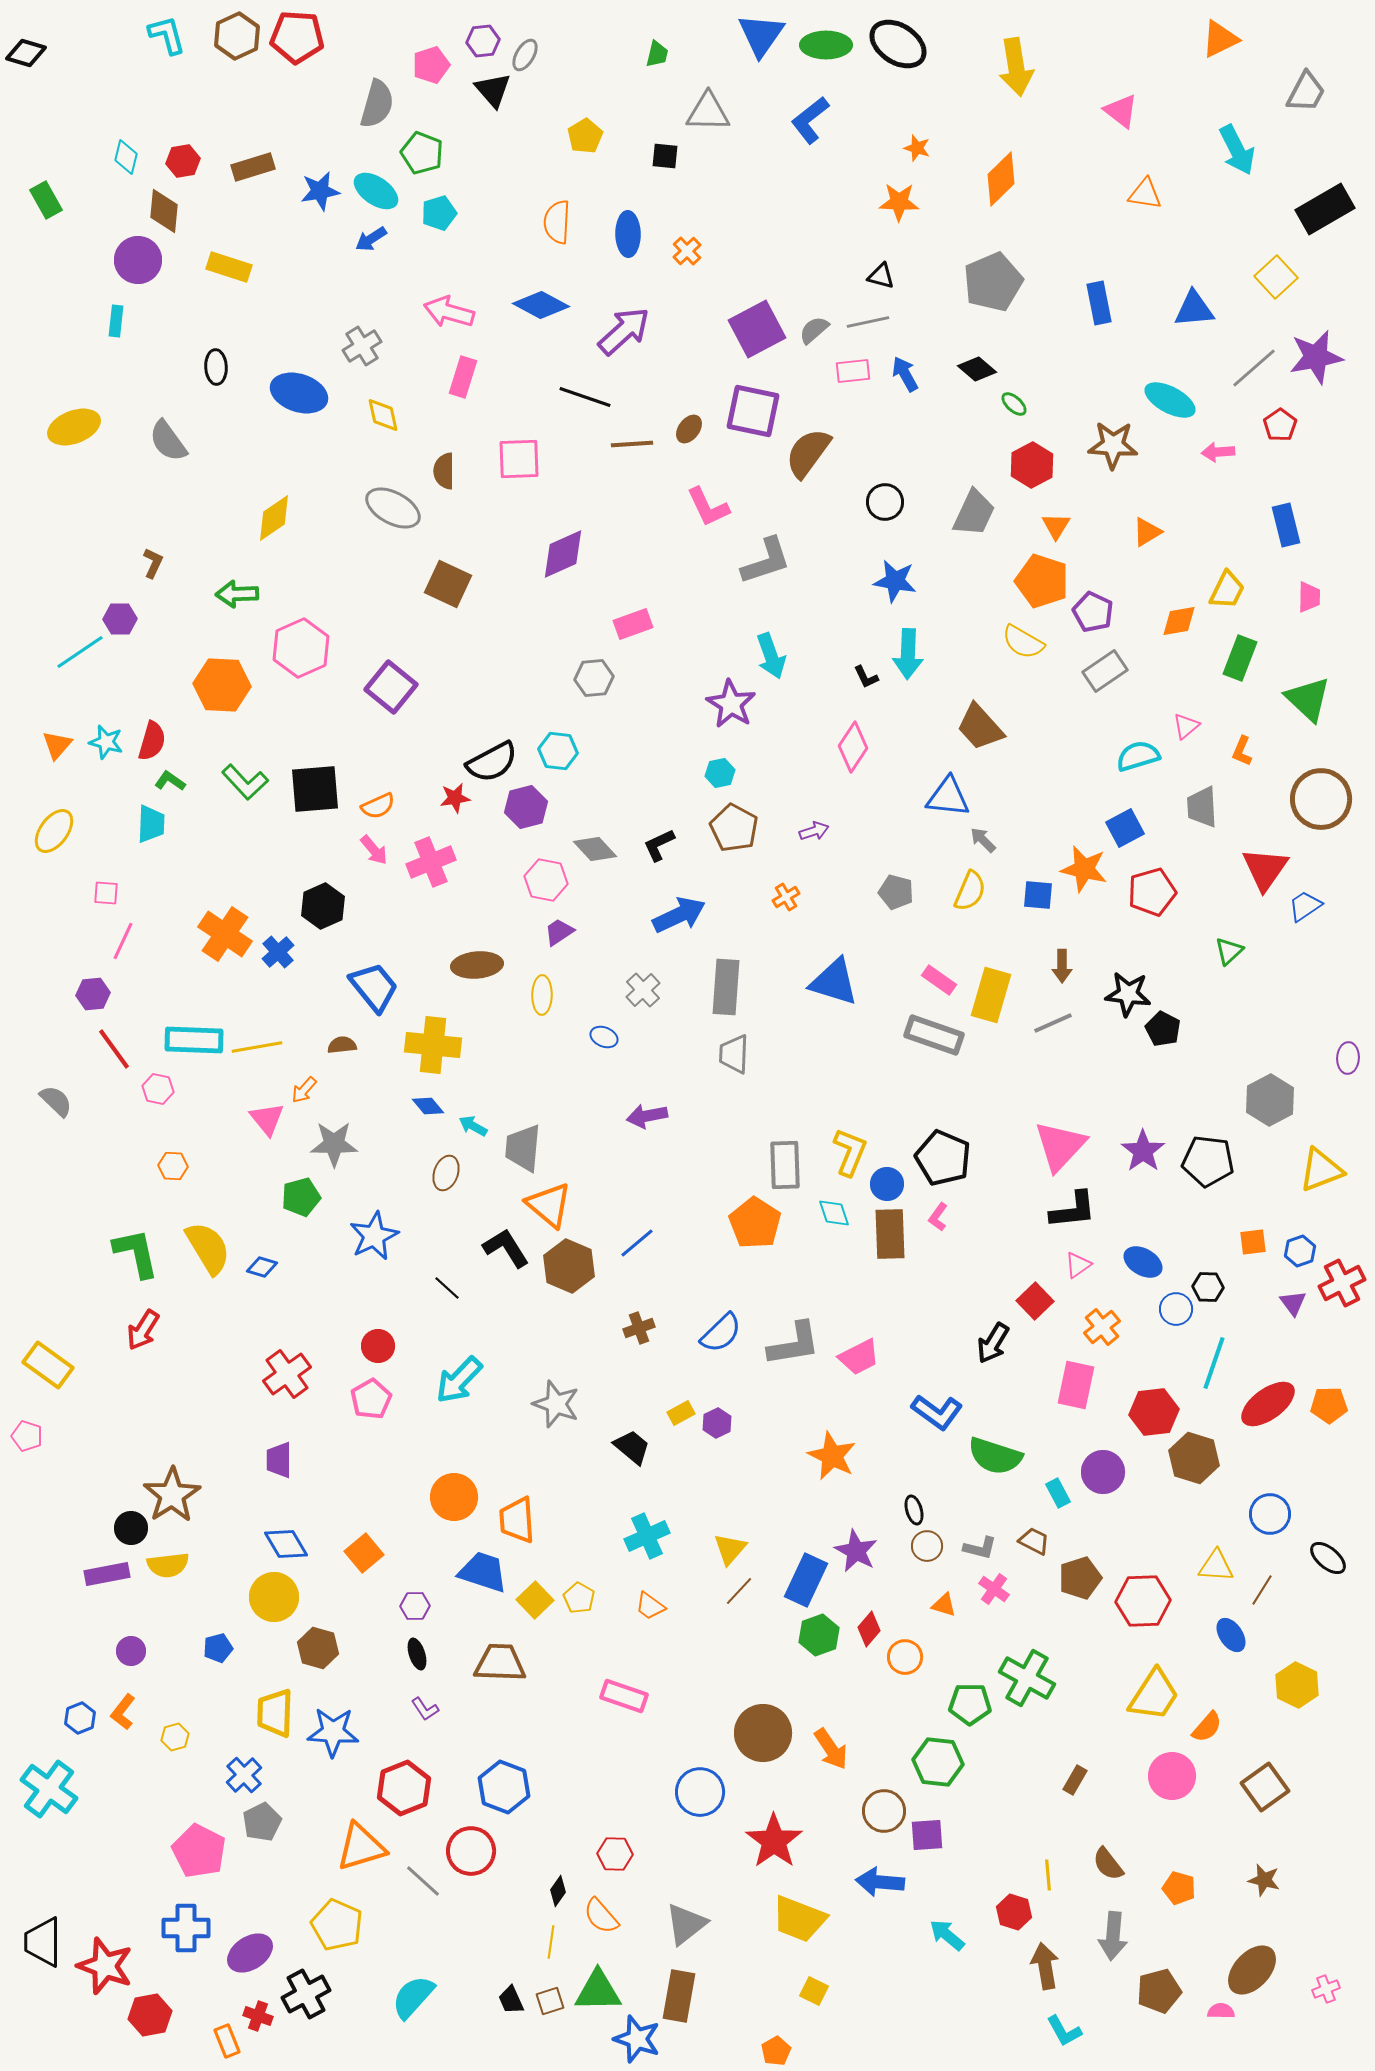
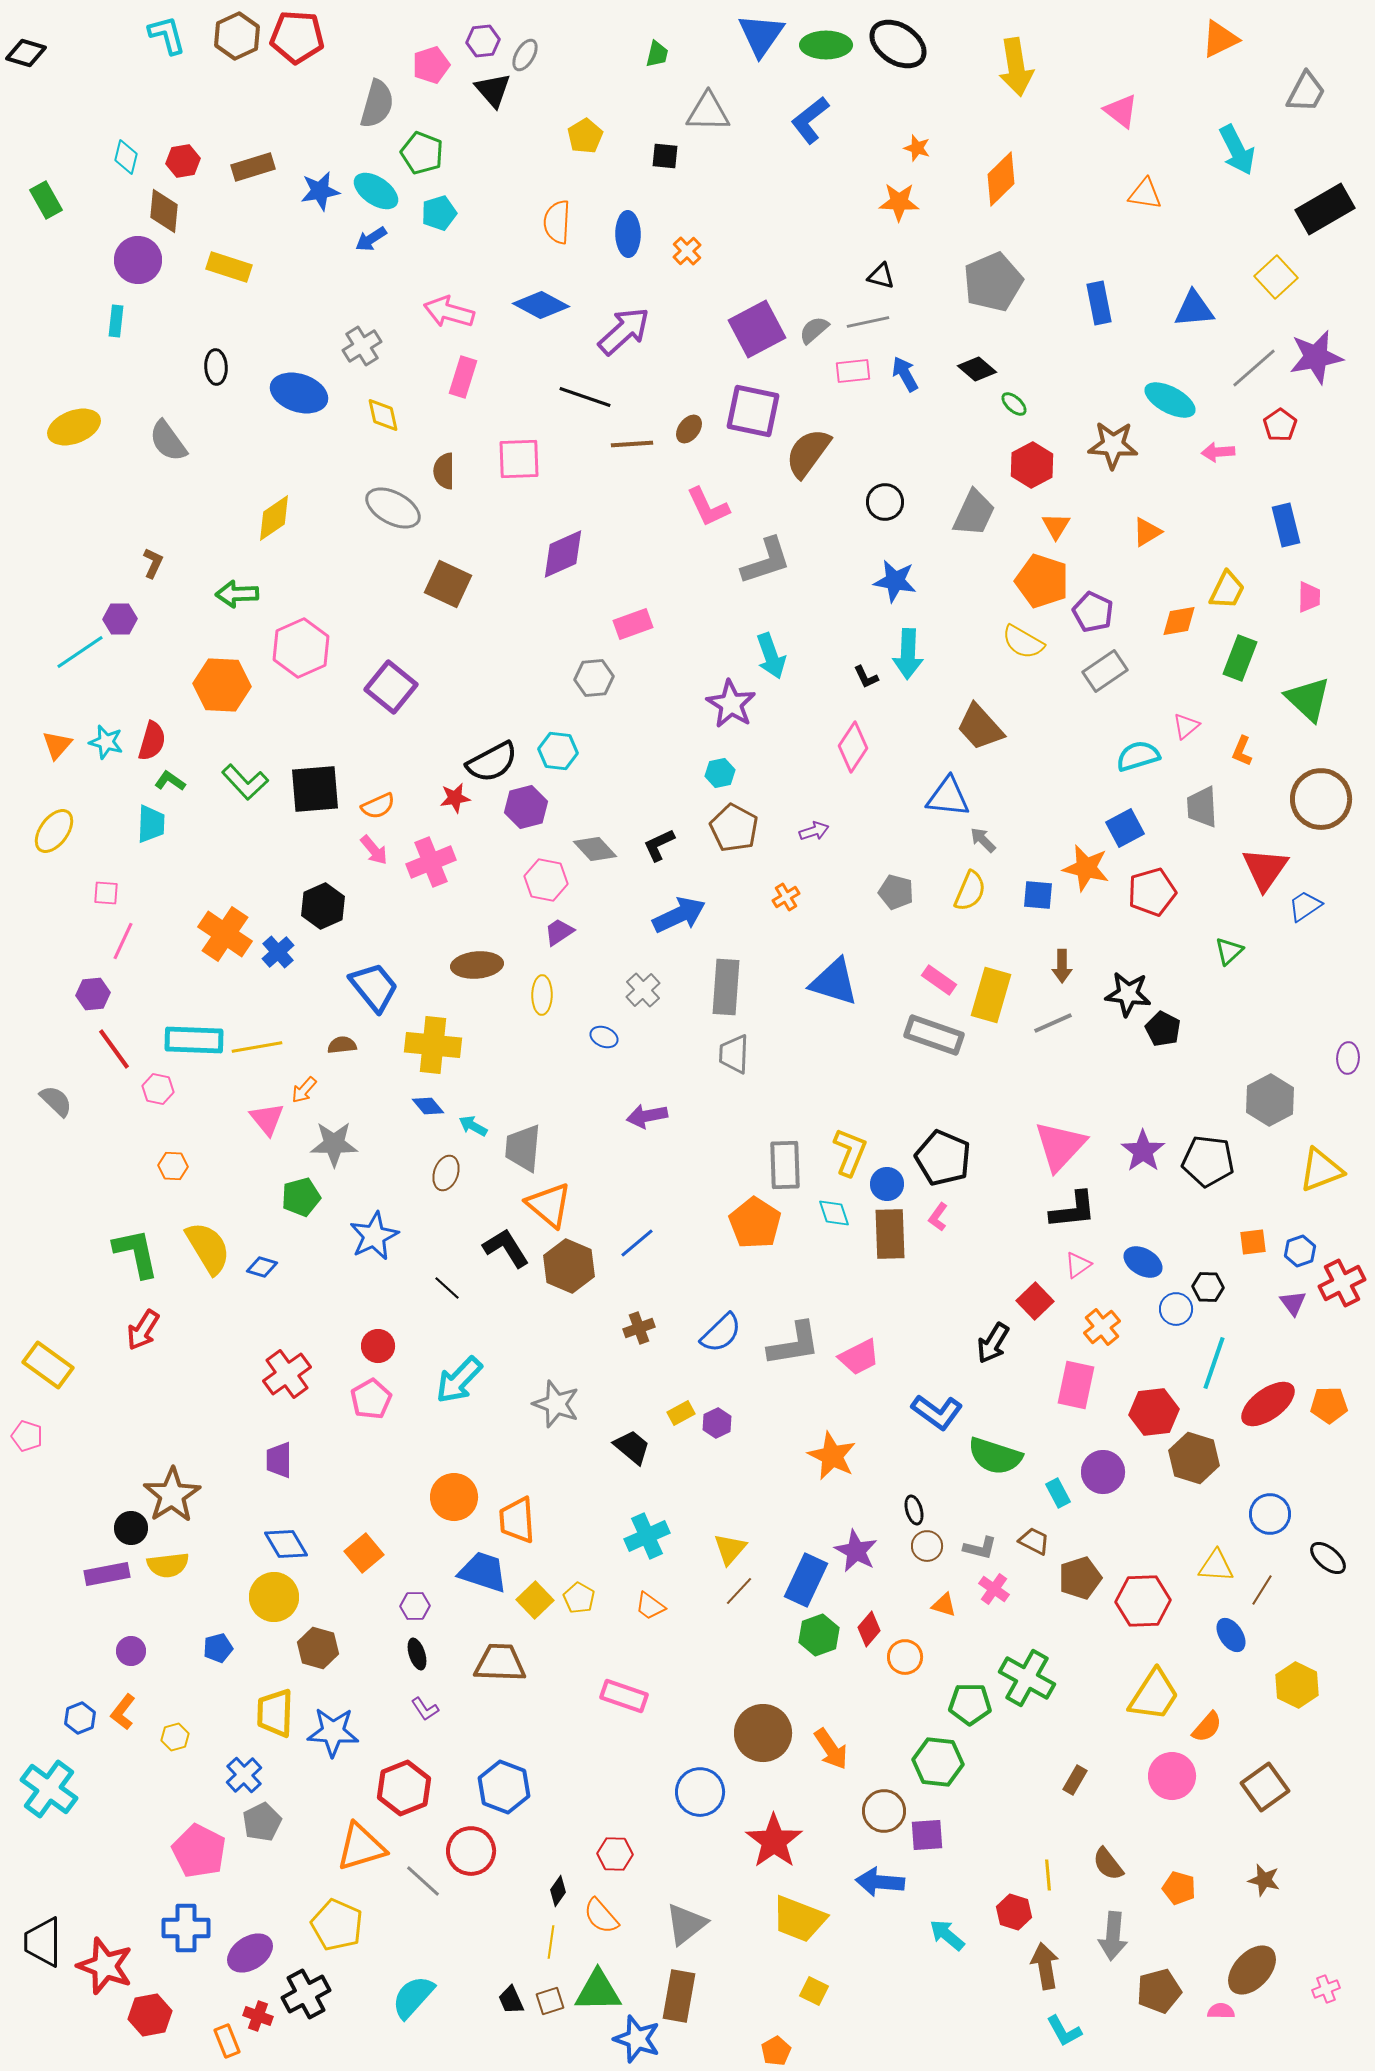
orange star at (1084, 869): moved 2 px right, 1 px up
